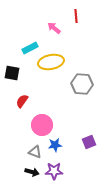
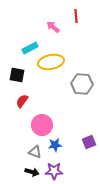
pink arrow: moved 1 px left, 1 px up
black square: moved 5 px right, 2 px down
